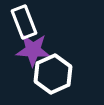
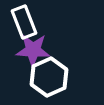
white hexagon: moved 4 px left, 3 px down
